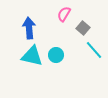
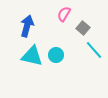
blue arrow: moved 2 px left, 2 px up; rotated 20 degrees clockwise
